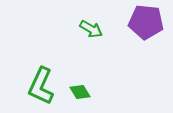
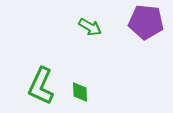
green arrow: moved 1 px left, 2 px up
green diamond: rotated 30 degrees clockwise
